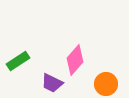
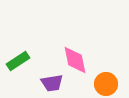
pink diamond: rotated 52 degrees counterclockwise
purple trapezoid: rotated 35 degrees counterclockwise
